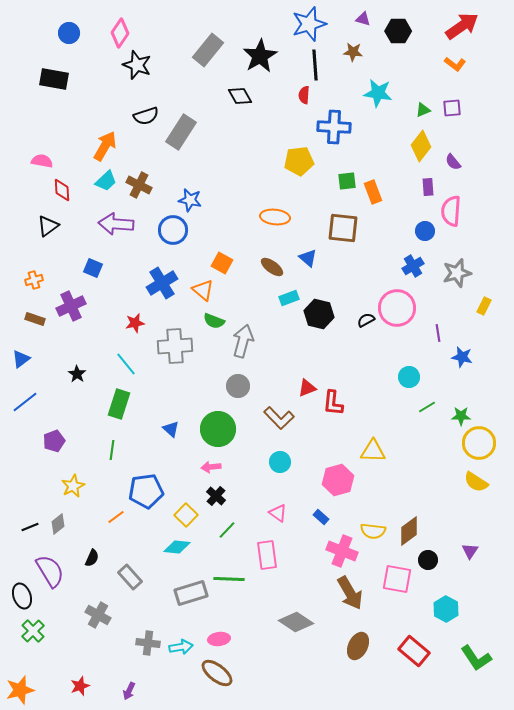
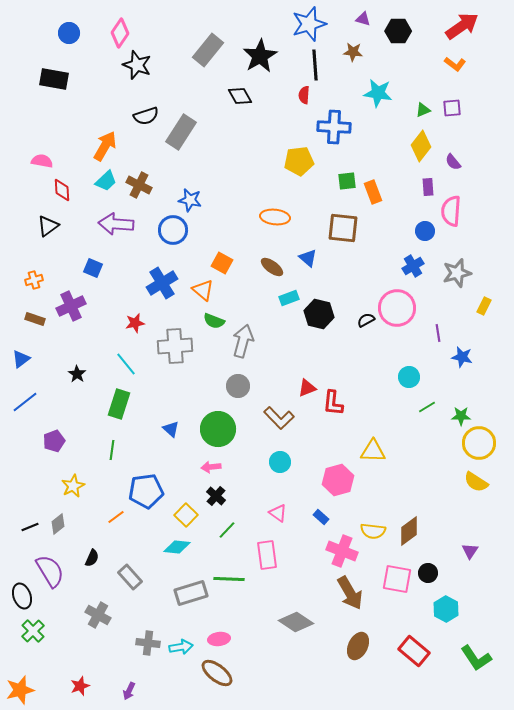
black circle at (428, 560): moved 13 px down
